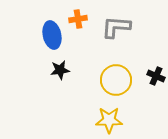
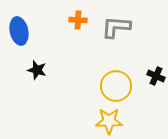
orange cross: moved 1 px down; rotated 12 degrees clockwise
blue ellipse: moved 33 px left, 4 px up
black star: moved 23 px left; rotated 24 degrees clockwise
yellow circle: moved 6 px down
yellow star: moved 1 px down
